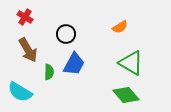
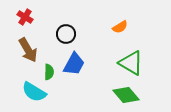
cyan semicircle: moved 14 px right
